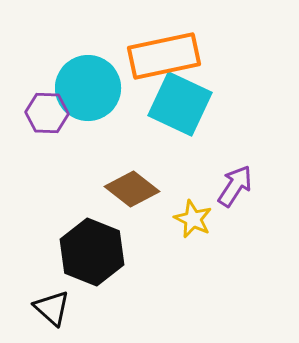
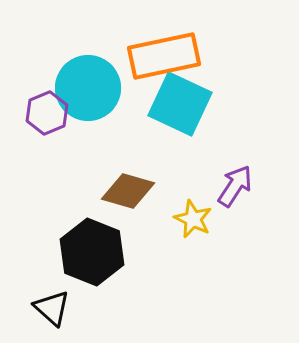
purple hexagon: rotated 24 degrees counterclockwise
brown diamond: moved 4 px left, 2 px down; rotated 22 degrees counterclockwise
